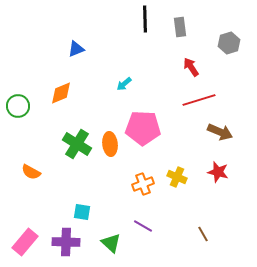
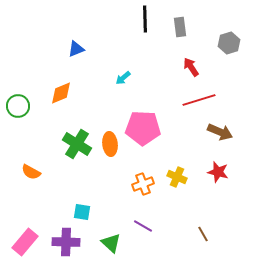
cyan arrow: moved 1 px left, 6 px up
